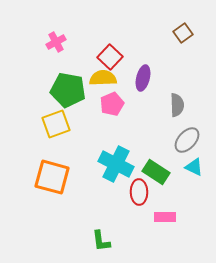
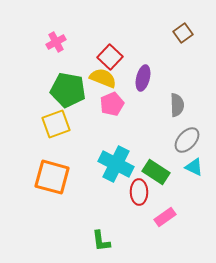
yellow semicircle: rotated 24 degrees clockwise
pink rectangle: rotated 35 degrees counterclockwise
